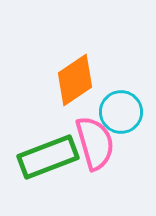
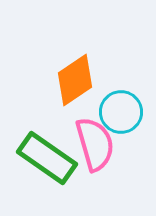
pink semicircle: moved 1 px down
green rectangle: moved 1 px left, 1 px down; rotated 56 degrees clockwise
